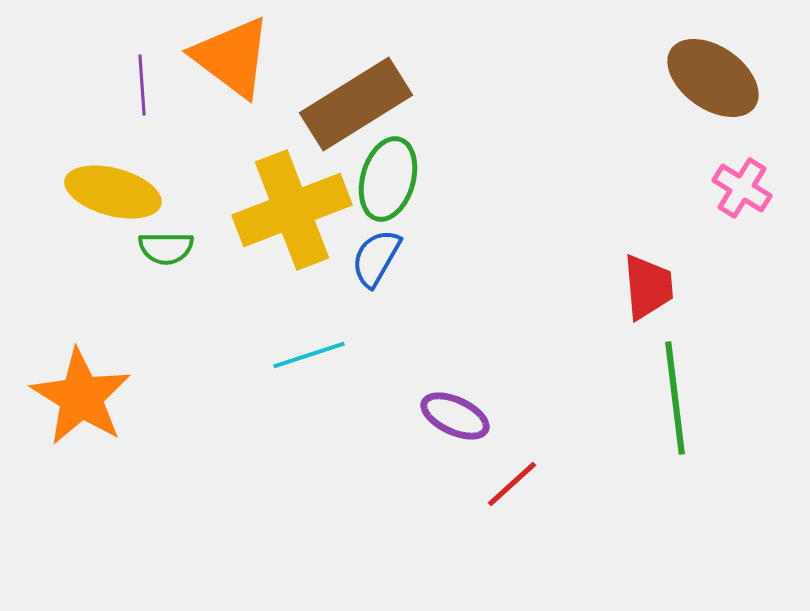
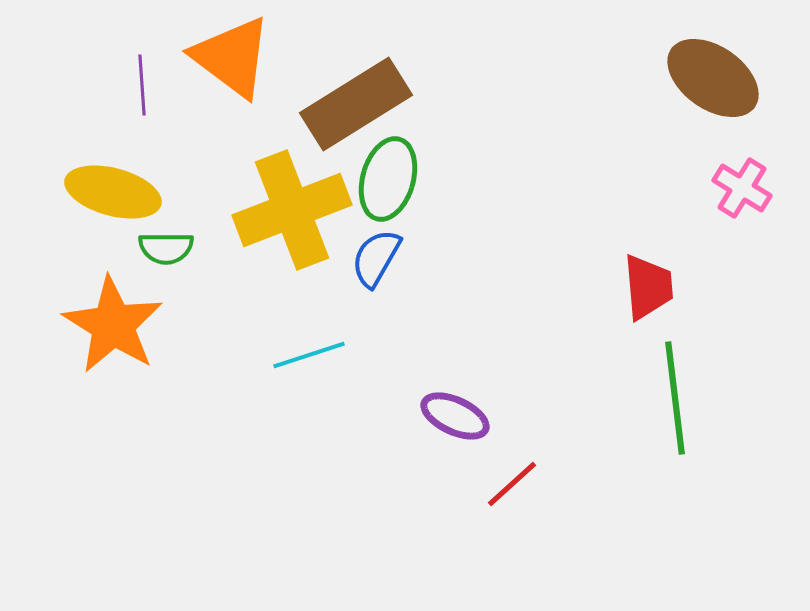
orange star: moved 32 px right, 72 px up
